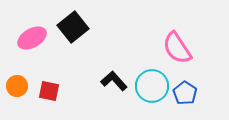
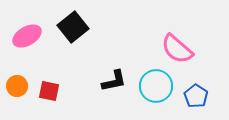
pink ellipse: moved 5 px left, 2 px up
pink semicircle: moved 1 px down; rotated 16 degrees counterclockwise
black L-shape: rotated 120 degrees clockwise
cyan circle: moved 4 px right
blue pentagon: moved 11 px right, 3 px down
